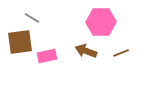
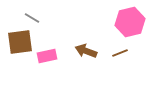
pink hexagon: moved 29 px right; rotated 12 degrees counterclockwise
brown line: moved 1 px left
